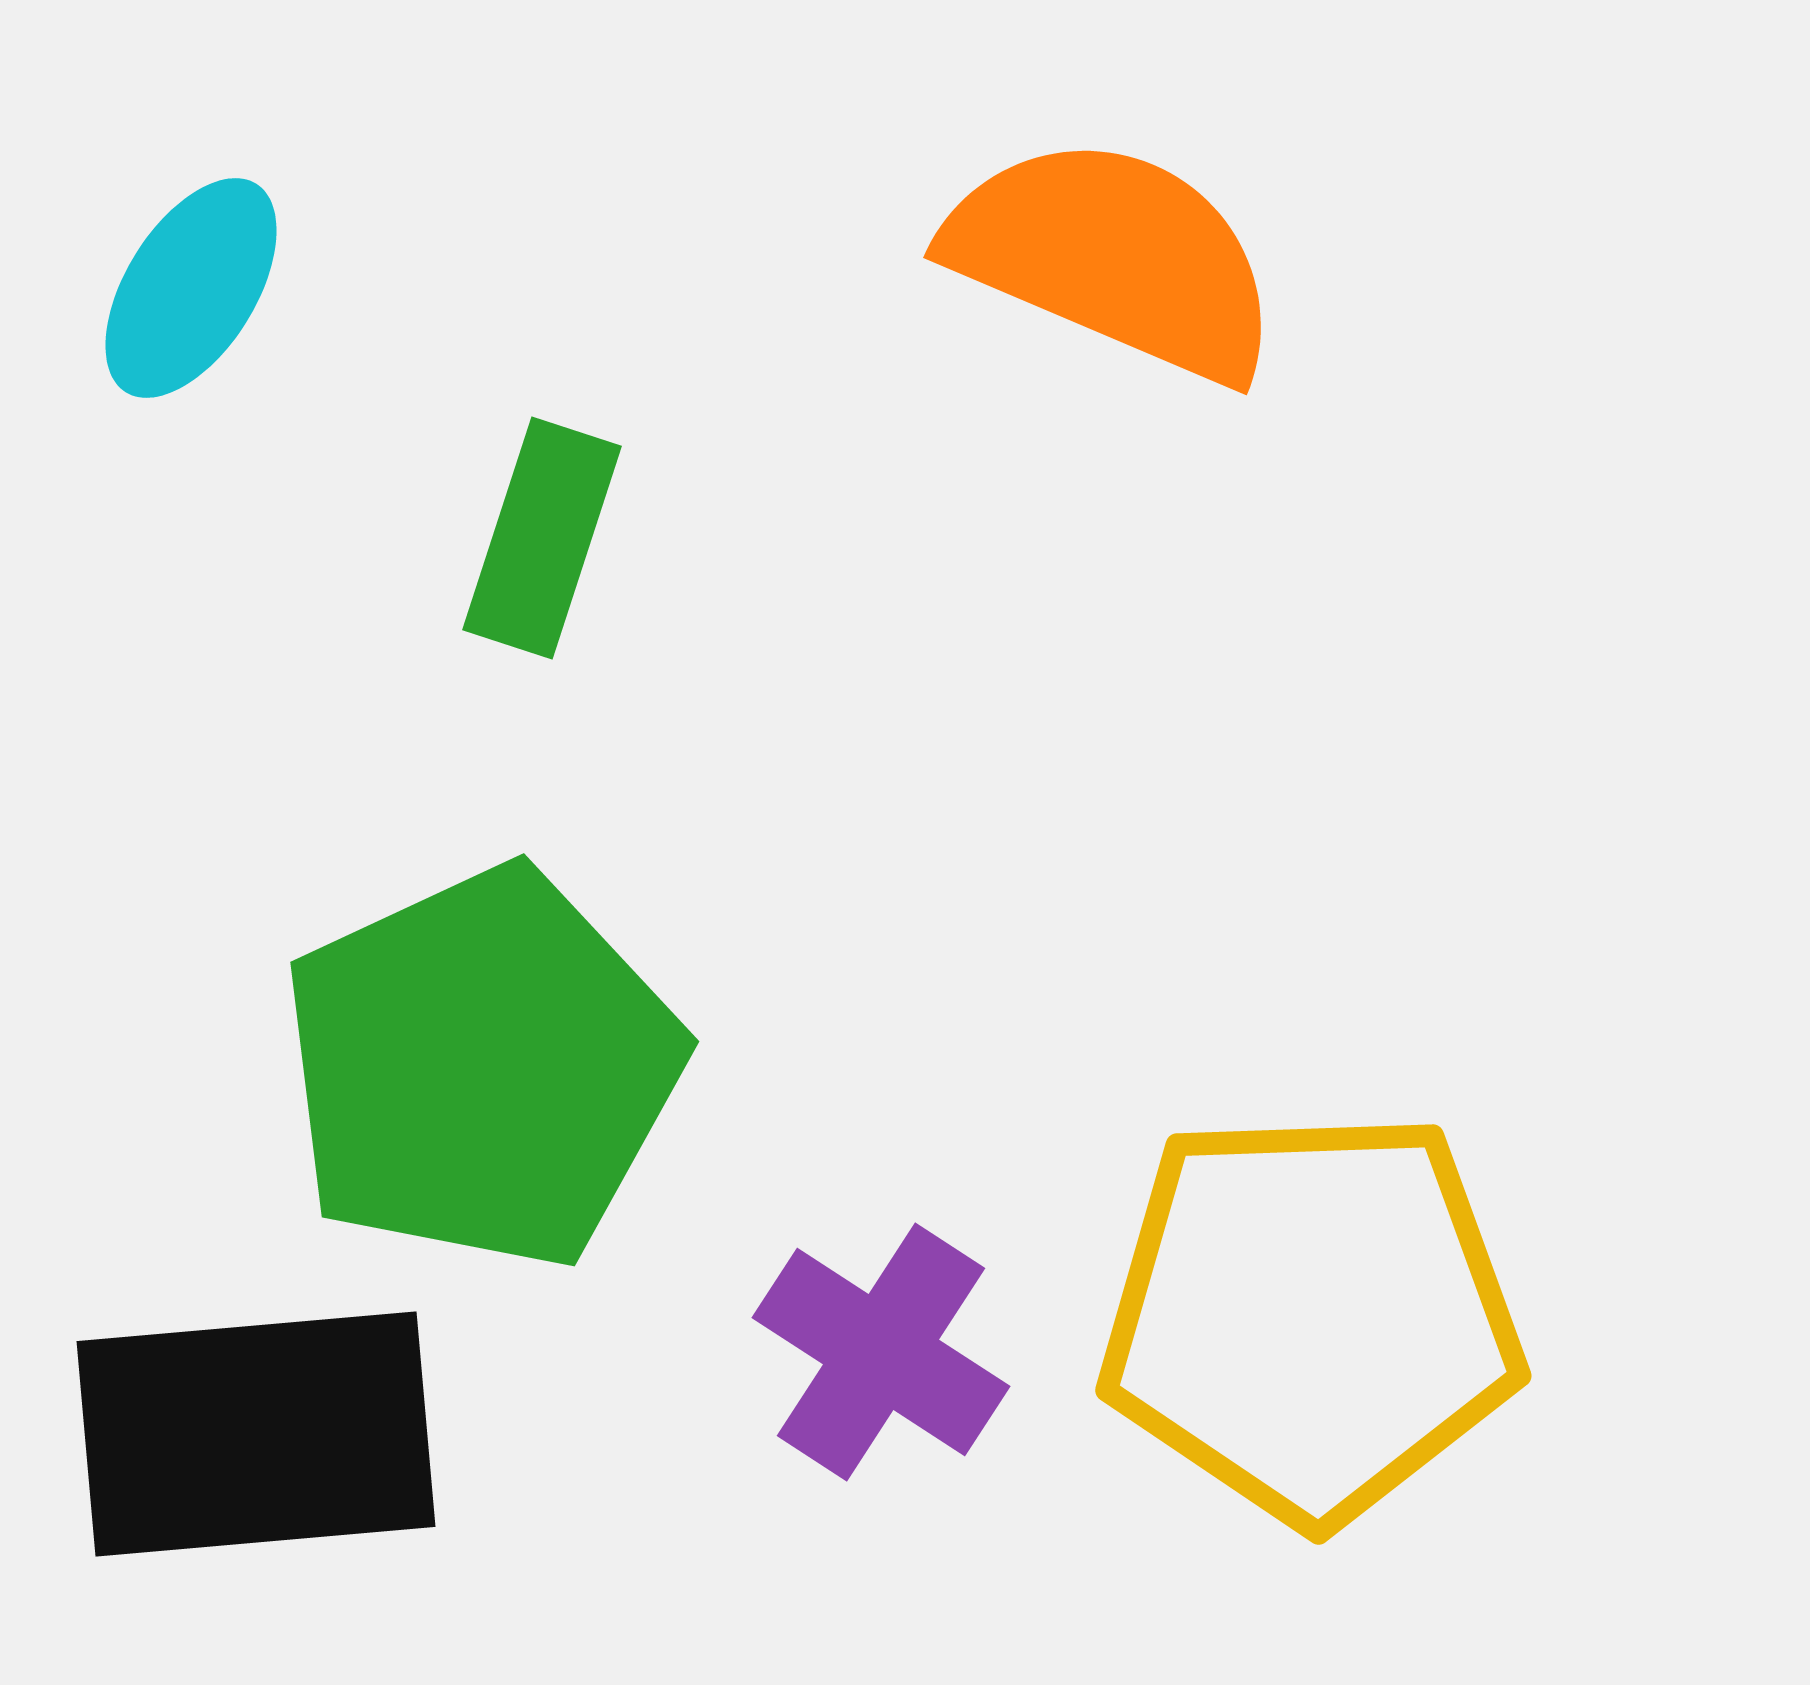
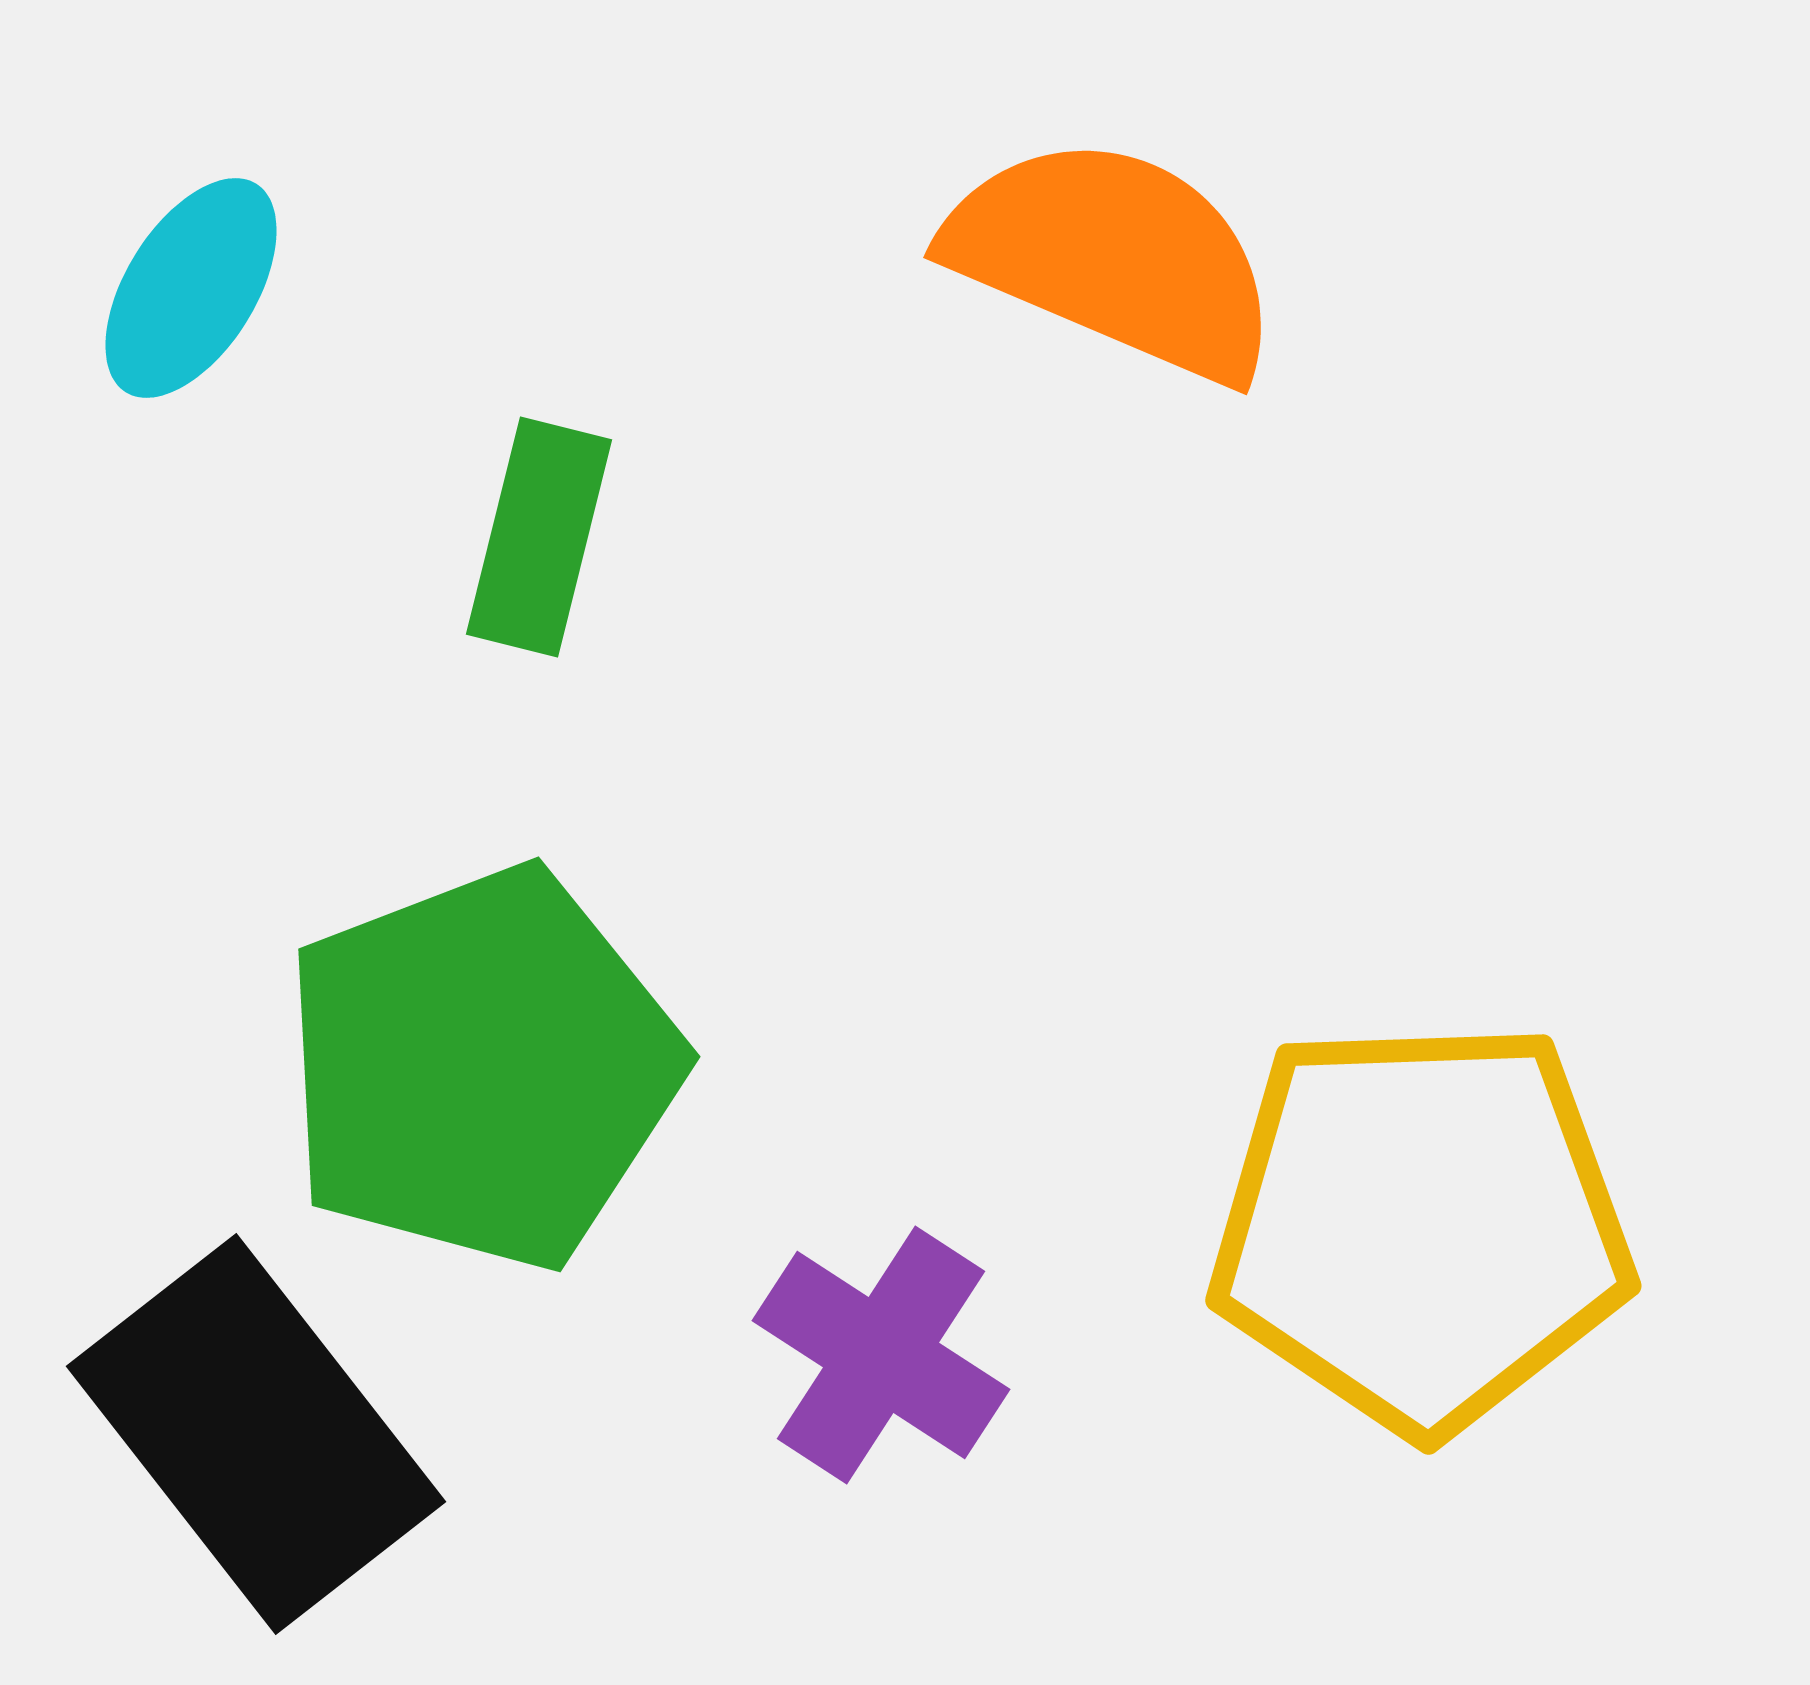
green rectangle: moved 3 px left, 1 px up; rotated 4 degrees counterclockwise
green pentagon: rotated 4 degrees clockwise
yellow pentagon: moved 110 px right, 90 px up
purple cross: moved 3 px down
black rectangle: rotated 57 degrees clockwise
